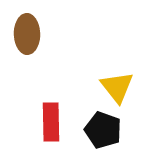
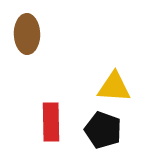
yellow triangle: moved 3 px left; rotated 48 degrees counterclockwise
